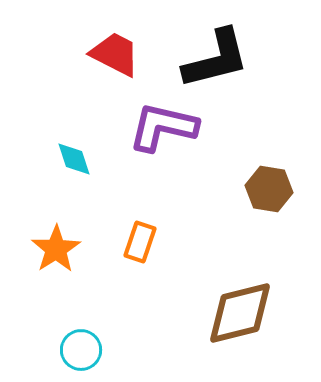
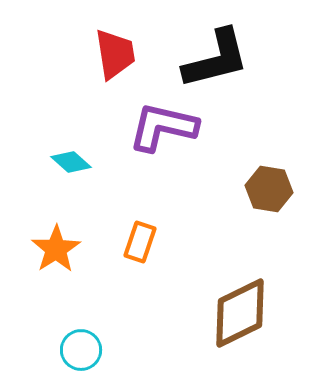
red trapezoid: rotated 54 degrees clockwise
cyan diamond: moved 3 px left, 3 px down; rotated 30 degrees counterclockwise
brown diamond: rotated 12 degrees counterclockwise
